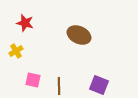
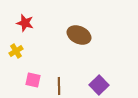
purple square: rotated 24 degrees clockwise
